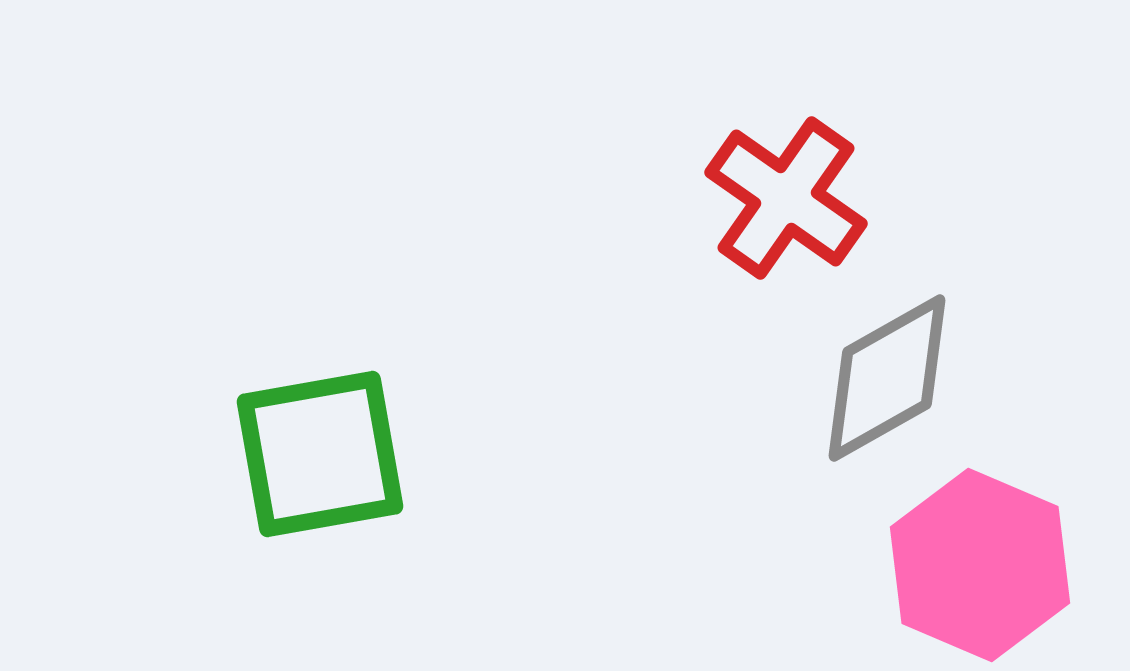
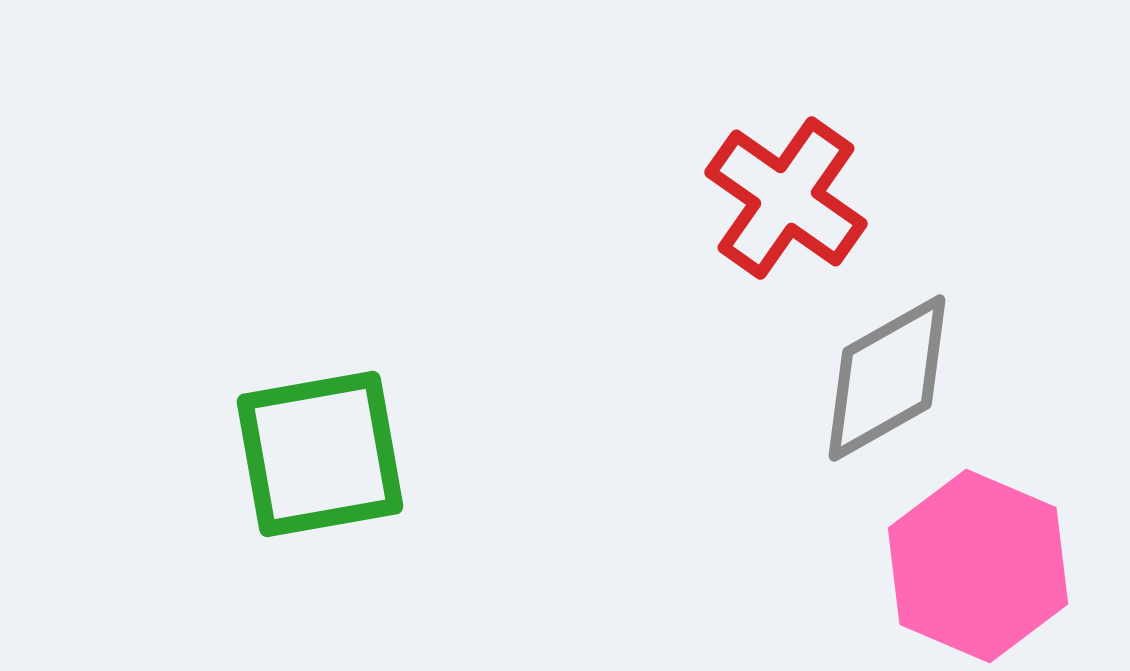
pink hexagon: moved 2 px left, 1 px down
